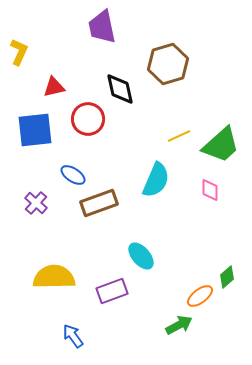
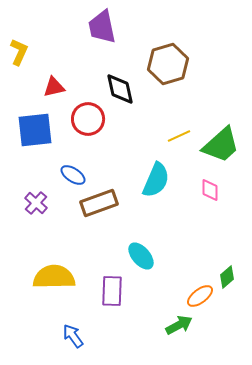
purple rectangle: rotated 68 degrees counterclockwise
